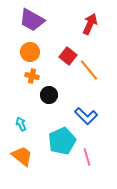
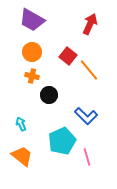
orange circle: moved 2 px right
